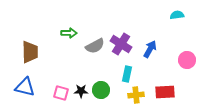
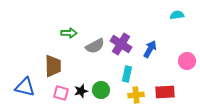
brown trapezoid: moved 23 px right, 14 px down
pink circle: moved 1 px down
black star: rotated 16 degrees counterclockwise
